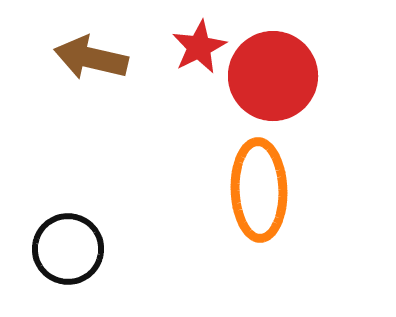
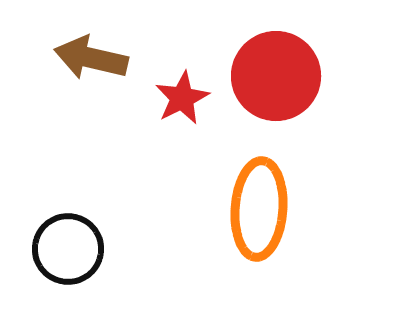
red star: moved 17 px left, 51 px down
red circle: moved 3 px right
orange ellipse: moved 19 px down; rotated 6 degrees clockwise
